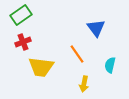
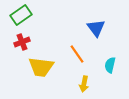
red cross: moved 1 px left
